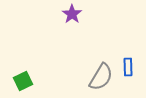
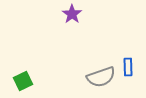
gray semicircle: rotated 40 degrees clockwise
